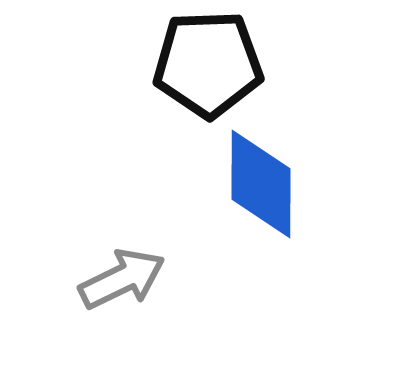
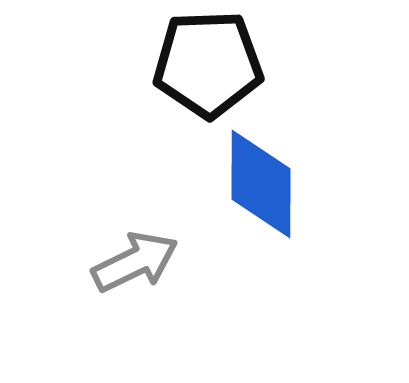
gray arrow: moved 13 px right, 17 px up
